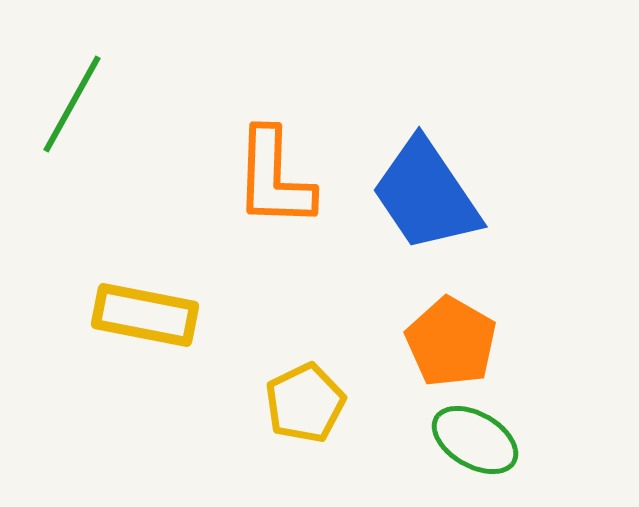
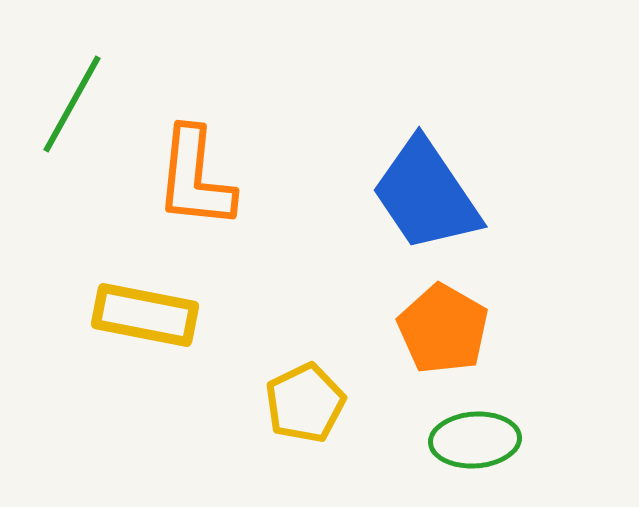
orange L-shape: moved 79 px left; rotated 4 degrees clockwise
orange pentagon: moved 8 px left, 13 px up
green ellipse: rotated 34 degrees counterclockwise
